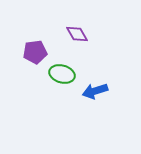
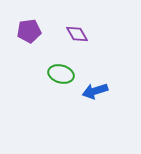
purple pentagon: moved 6 px left, 21 px up
green ellipse: moved 1 px left
